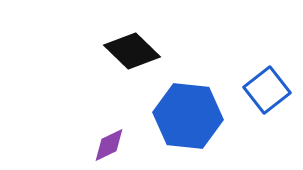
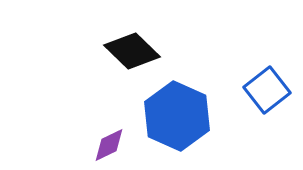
blue hexagon: moved 11 px left; rotated 18 degrees clockwise
